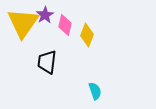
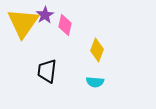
yellow diamond: moved 10 px right, 15 px down
black trapezoid: moved 9 px down
cyan semicircle: moved 9 px up; rotated 114 degrees clockwise
